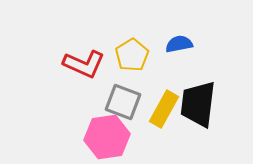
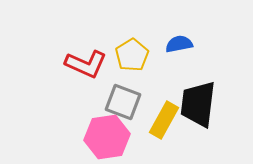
red L-shape: moved 2 px right
yellow rectangle: moved 11 px down
